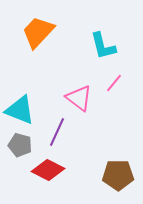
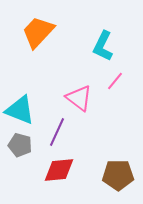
cyan L-shape: rotated 40 degrees clockwise
pink line: moved 1 px right, 2 px up
red diamond: moved 11 px right; rotated 32 degrees counterclockwise
